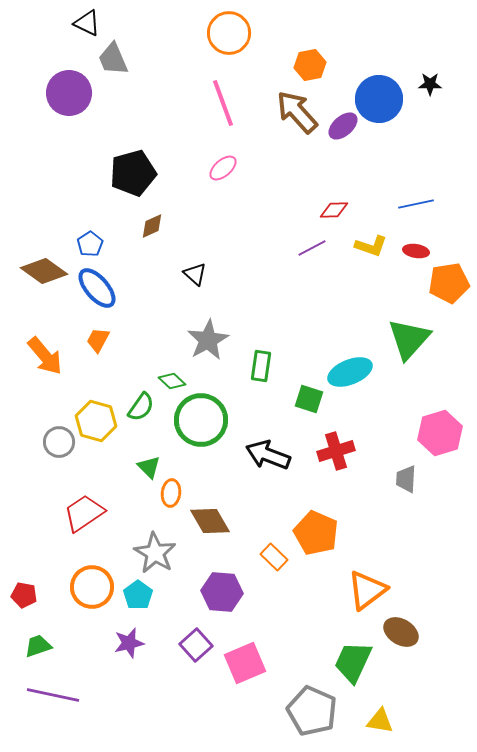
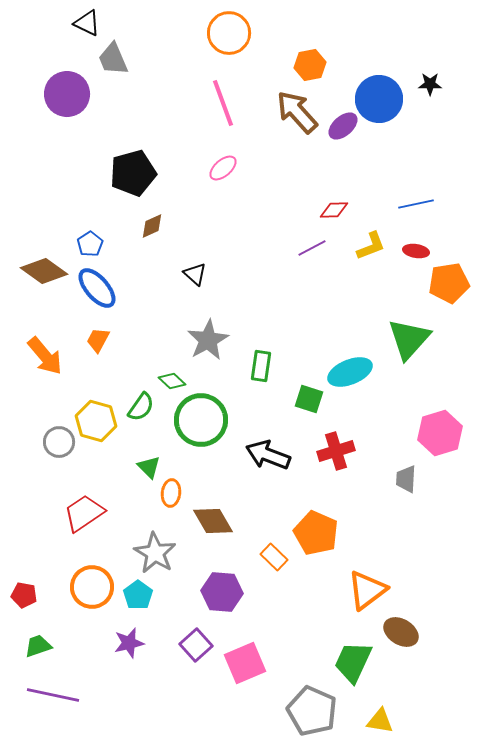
purple circle at (69, 93): moved 2 px left, 1 px down
yellow L-shape at (371, 246): rotated 40 degrees counterclockwise
brown diamond at (210, 521): moved 3 px right
